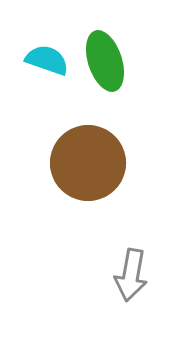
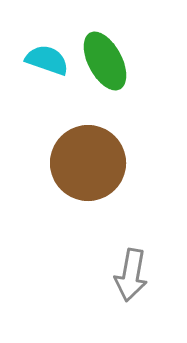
green ellipse: rotated 10 degrees counterclockwise
